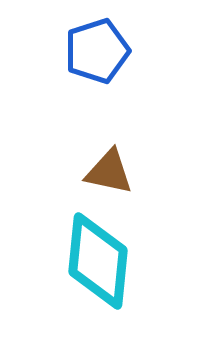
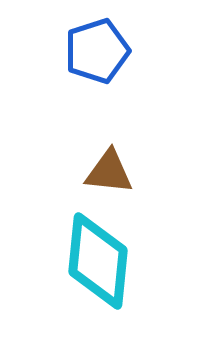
brown triangle: rotated 6 degrees counterclockwise
